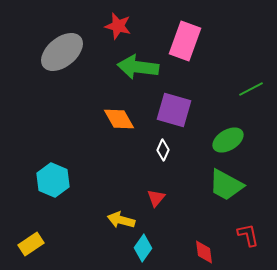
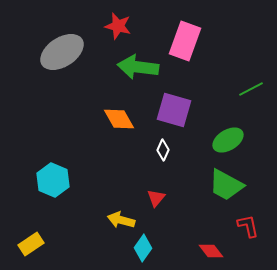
gray ellipse: rotated 6 degrees clockwise
red L-shape: moved 9 px up
red diamond: moved 7 px right, 1 px up; rotated 30 degrees counterclockwise
